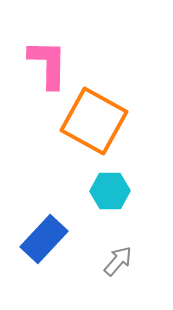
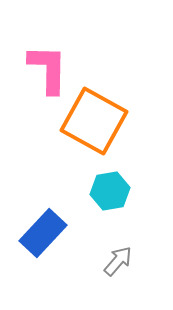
pink L-shape: moved 5 px down
cyan hexagon: rotated 9 degrees counterclockwise
blue rectangle: moved 1 px left, 6 px up
